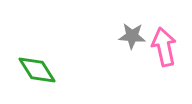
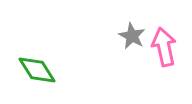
gray star: rotated 24 degrees clockwise
